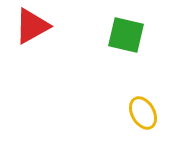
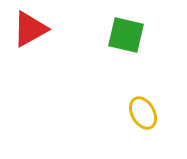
red triangle: moved 2 px left, 3 px down
